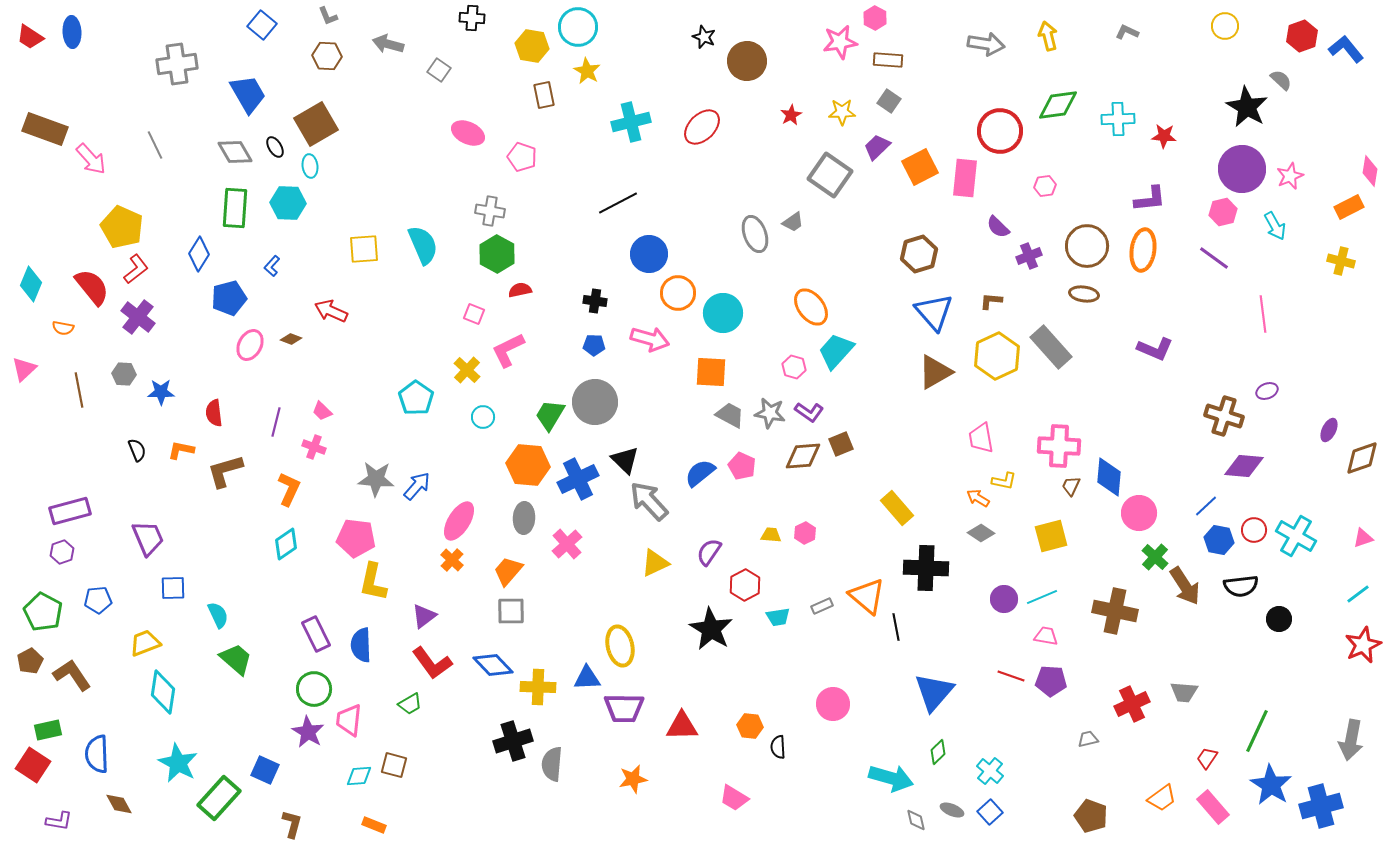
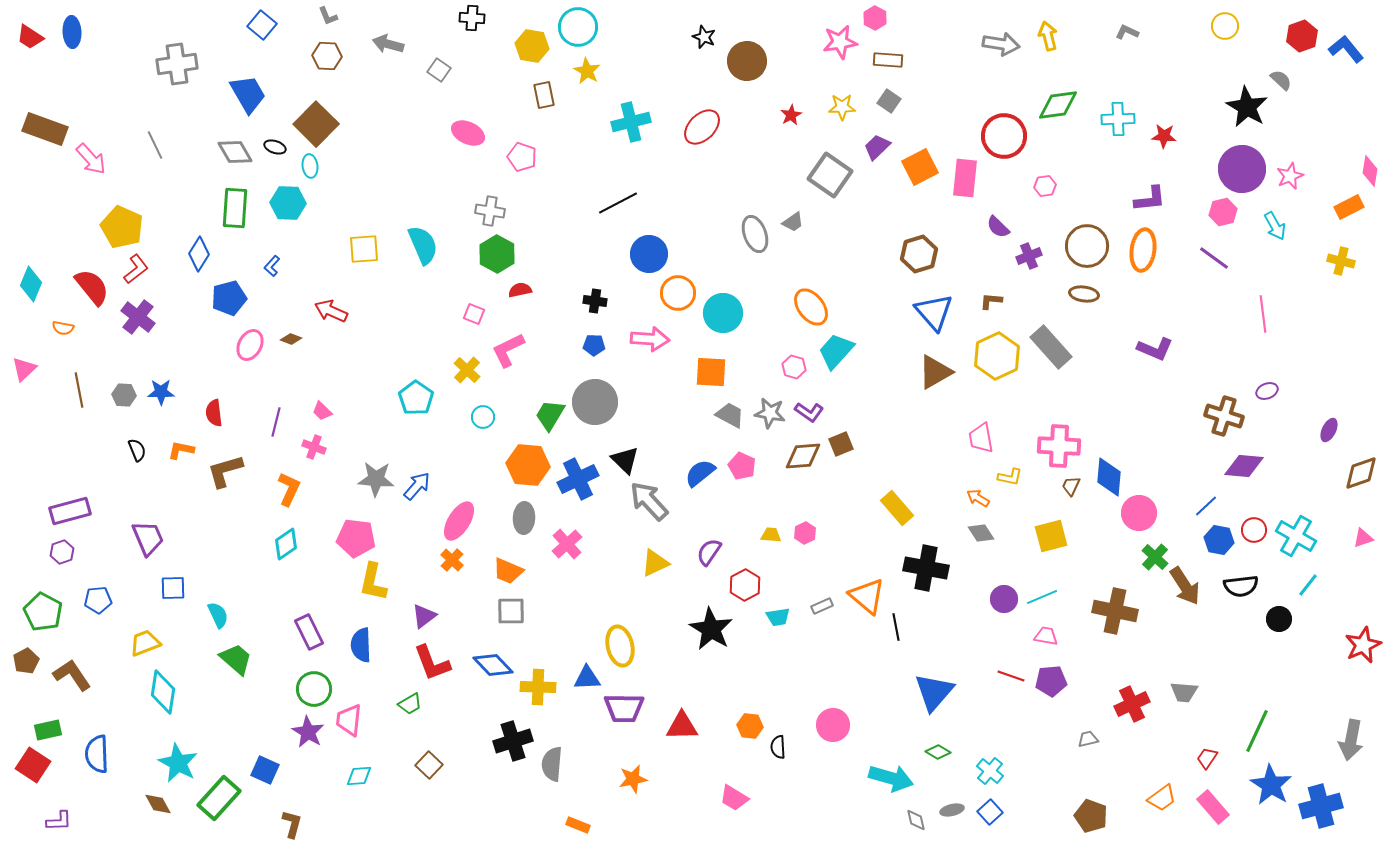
gray arrow at (986, 44): moved 15 px right
yellow star at (842, 112): moved 5 px up
brown square at (316, 124): rotated 15 degrees counterclockwise
red circle at (1000, 131): moved 4 px right, 5 px down
black ellipse at (275, 147): rotated 40 degrees counterclockwise
pink arrow at (650, 339): rotated 12 degrees counterclockwise
gray hexagon at (124, 374): moved 21 px down
brown diamond at (1362, 458): moved 1 px left, 15 px down
yellow L-shape at (1004, 481): moved 6 px right, 4 px up
gray diamond at (981, 533): rotated 24 degrees clockwise
black cross at (926, 568): rotated 9 degrees clockwise
orange trapezoid at (508, 571): rotated 108 degrees counterclockwise
cyan line at (1358, 594): moved 50 px left, 9 px up; rotated 15 degrees counterclockwise
purple rectangle at (316, 634): moved 7 px left, 2 px up
brown pentagon at (30, 661): moved 4 px left
red L-shape at (432, 663): rotated 15 degrees clockwise
purple pentagon at (1051, 681): rotated 8 degrees counterclockwise
pink circle at (833, 704): moved 21 px down
green diamond at (938, 752): rotated 75 degrees clockwise
brown square at (394, 765): moved 35 px right; rotated 28 degrees clockwise
brown diamond at (119, 804): moved 39 px right
gray ellipse at (952, 810): rotated 35 degrees counterclockwise
purple L-shape at (59, 821): rotated 12 degrees counterclockwise
orange rectangle at (374, 825): moved 204 px right
